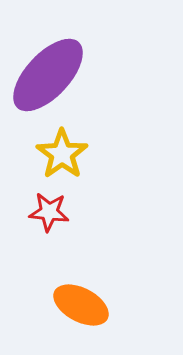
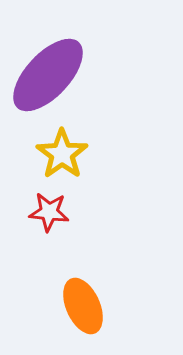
orange ellipse: moved 2 px right, 1 px down; rotated 38 degrees clockwise
